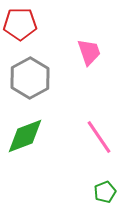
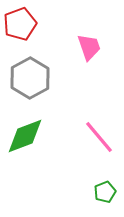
red pentagon: rotated 20 degrees counterclockwise
pink trapezoid: moved 5 px up
pink line: rotated 6 degrees counterclockwise
